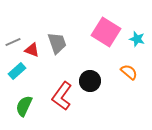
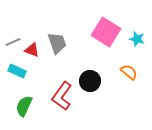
cyan rectangle: rotated 66 degrees clockwise
